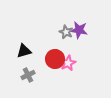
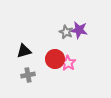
pink star: rotated 14 degrees counterclockwise
gray cross: rotated 16 degrees clockwise
